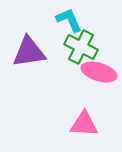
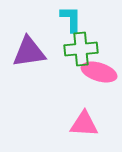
cyan L-shape: moved 2 px right, 1 px up; rotated 24 degrees clockwise
green cross: moved 2 px down; rotated 32 degrees counterclockwise
